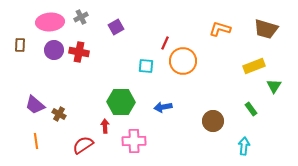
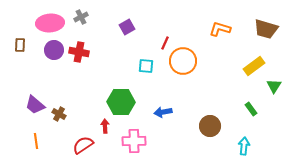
pink ellipse: moved 1 px down
purple square: moved 11 px right
yellow rectangle: rotated 15 degrees counterclockwise
blue arrow: moved 5 px down
brown circle: moved 3 px left, 5 px down
